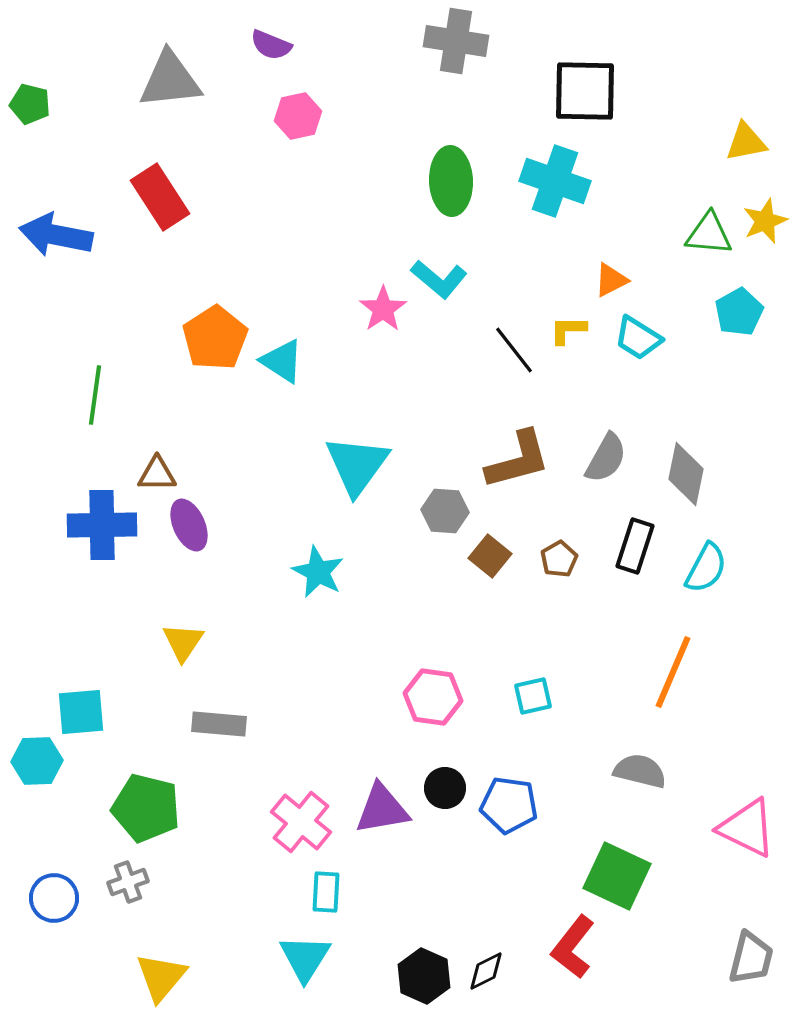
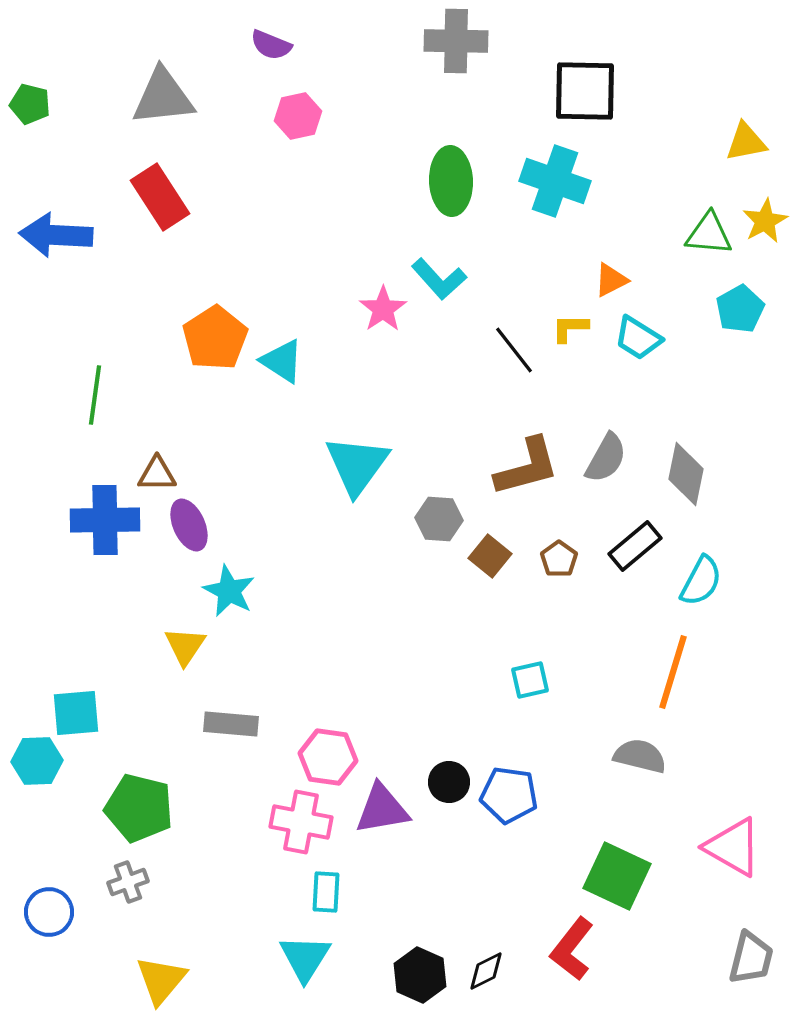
gray cross at (456, 41): rotated 8 degrees counterclockwise
gray triangle at (170, 80): moved 7 px left, 17 px down
yellow star at (765, 221): rotated 6 degrees counterclockwise
blue arrow at (56, 235): rotated 8 degrees counterclockwise
cyan L-shape at (439, 279): rotated 8 degrees clockwise
cyan pentagon at (739, 312): moved 1 px right, 3 px up
yellow L-shape at (568, 330): moved 2 px right, 2 px up
brown L-shape at (518, 460): moved 9 px right, 7 px down
gray hexagon at (445, 511): moved 6 px left, 8 px down
blue cross at (102, 525): moved 3 px right, 5 px up
black rectangle at (635, 546): rotated 32 degrees clockwise
brown pentagon at (559, 559): rotated 6 degrees counterclockwise
cyan semicircle at (706, 568): moved 5 px left, 13 px down
cyan star at (318, 572): moved 89 px left, 19 px down
yellow triangle at (183, 642): moved 2 px right, 4 px down
orange line at (673, 672): rotated 6 degrees counterclockwise
cyan square at (533, 696): moved 3 px left, 16 px up
pink hexagon at (433, 697): moved 105 px left, 60 px down
cyan square at (81, 712): moved 5 px left, 1 px down
gray rectangle at (219, 724): moved 12 px right
gray semicircle at (640, 771): moved 15 px up
black circle at (445, 788): moved 4 px right, 6 px up
blue pentagon at (509, 805): moved 10 px up
green pentagon at (146, 808): moved 7 px left
pink cross at (301, 822): rotated 28 degrees counterclockwise
pink triangle at (747, 828): moved 14 px left, 19 px down; rotated 4 degrees clockwise
blue circle at (54, 898): moved 5 px left, 14 px down
red L-shape at (573, 947): moved 1 px left, 2 px down
black hexagon at (424, 976): moved 4 px left, 1 px up
yellow triangle at (161, 977): moved 3 px down
